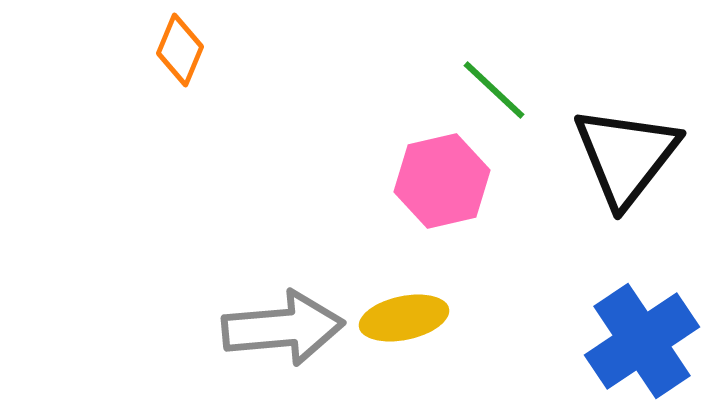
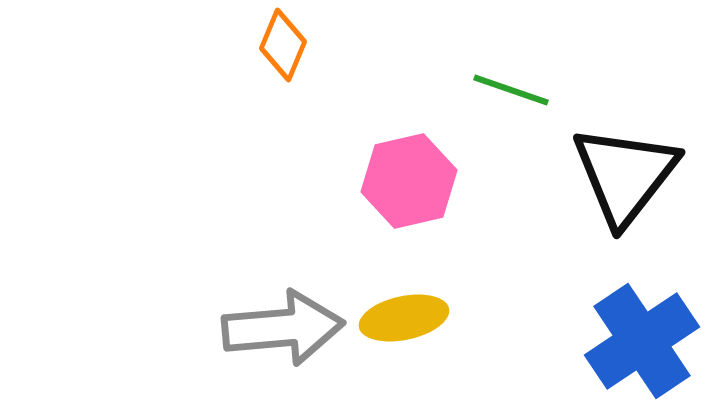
orange diamond: moved 103 px right, 5 px up
green line: moved 17 px right; rotated 24 degrees counterclockwise
black triangle: moved 1 px left, 19 px down
pink hexagon: moved 33 px left
